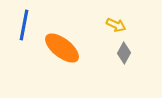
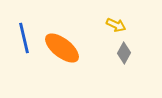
blue line: moved 13 px down; rotated 24 degrees counterclockwise
